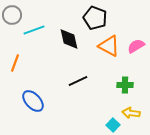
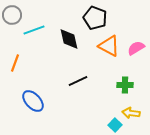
pink semicircle: moved 2 px down
cyan square: moved 2 px right
